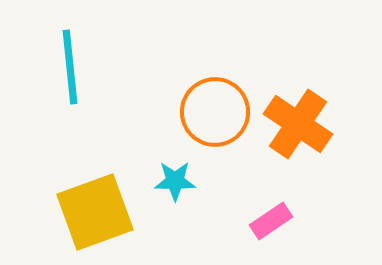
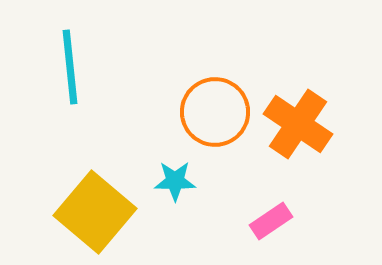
yellow square: rotated 30 degrees counterclockwise
